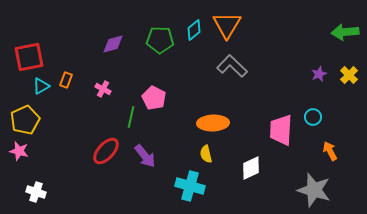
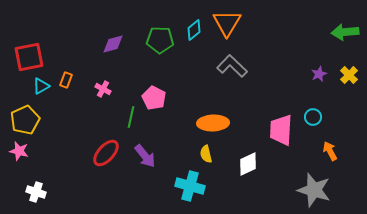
orange triangle: moved 2 px up
red ellipse: moved 2 px down
white diamond: moved 3 px left, 4 px up
